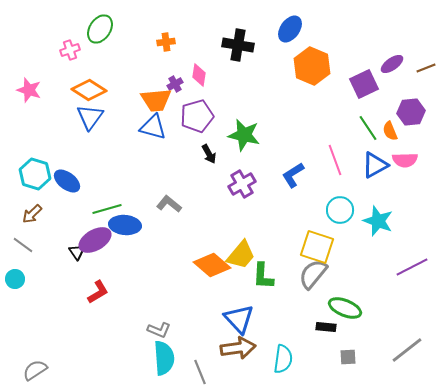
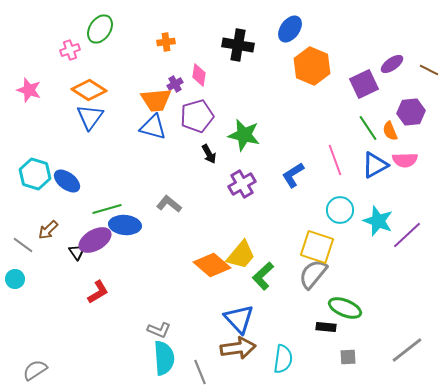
brown line at (426, 68): moved 3 px right, 2 px down; rotated 48 degrees clockwise
brown arrow at (32, 214): moved 16 px right, 16 px down
purple line at (412, 267): moved 5 px left, 32 px up; rotated 16 degrees counterclockwise
green L-shape at (263, 276): rotated 44 degrees clockwise
